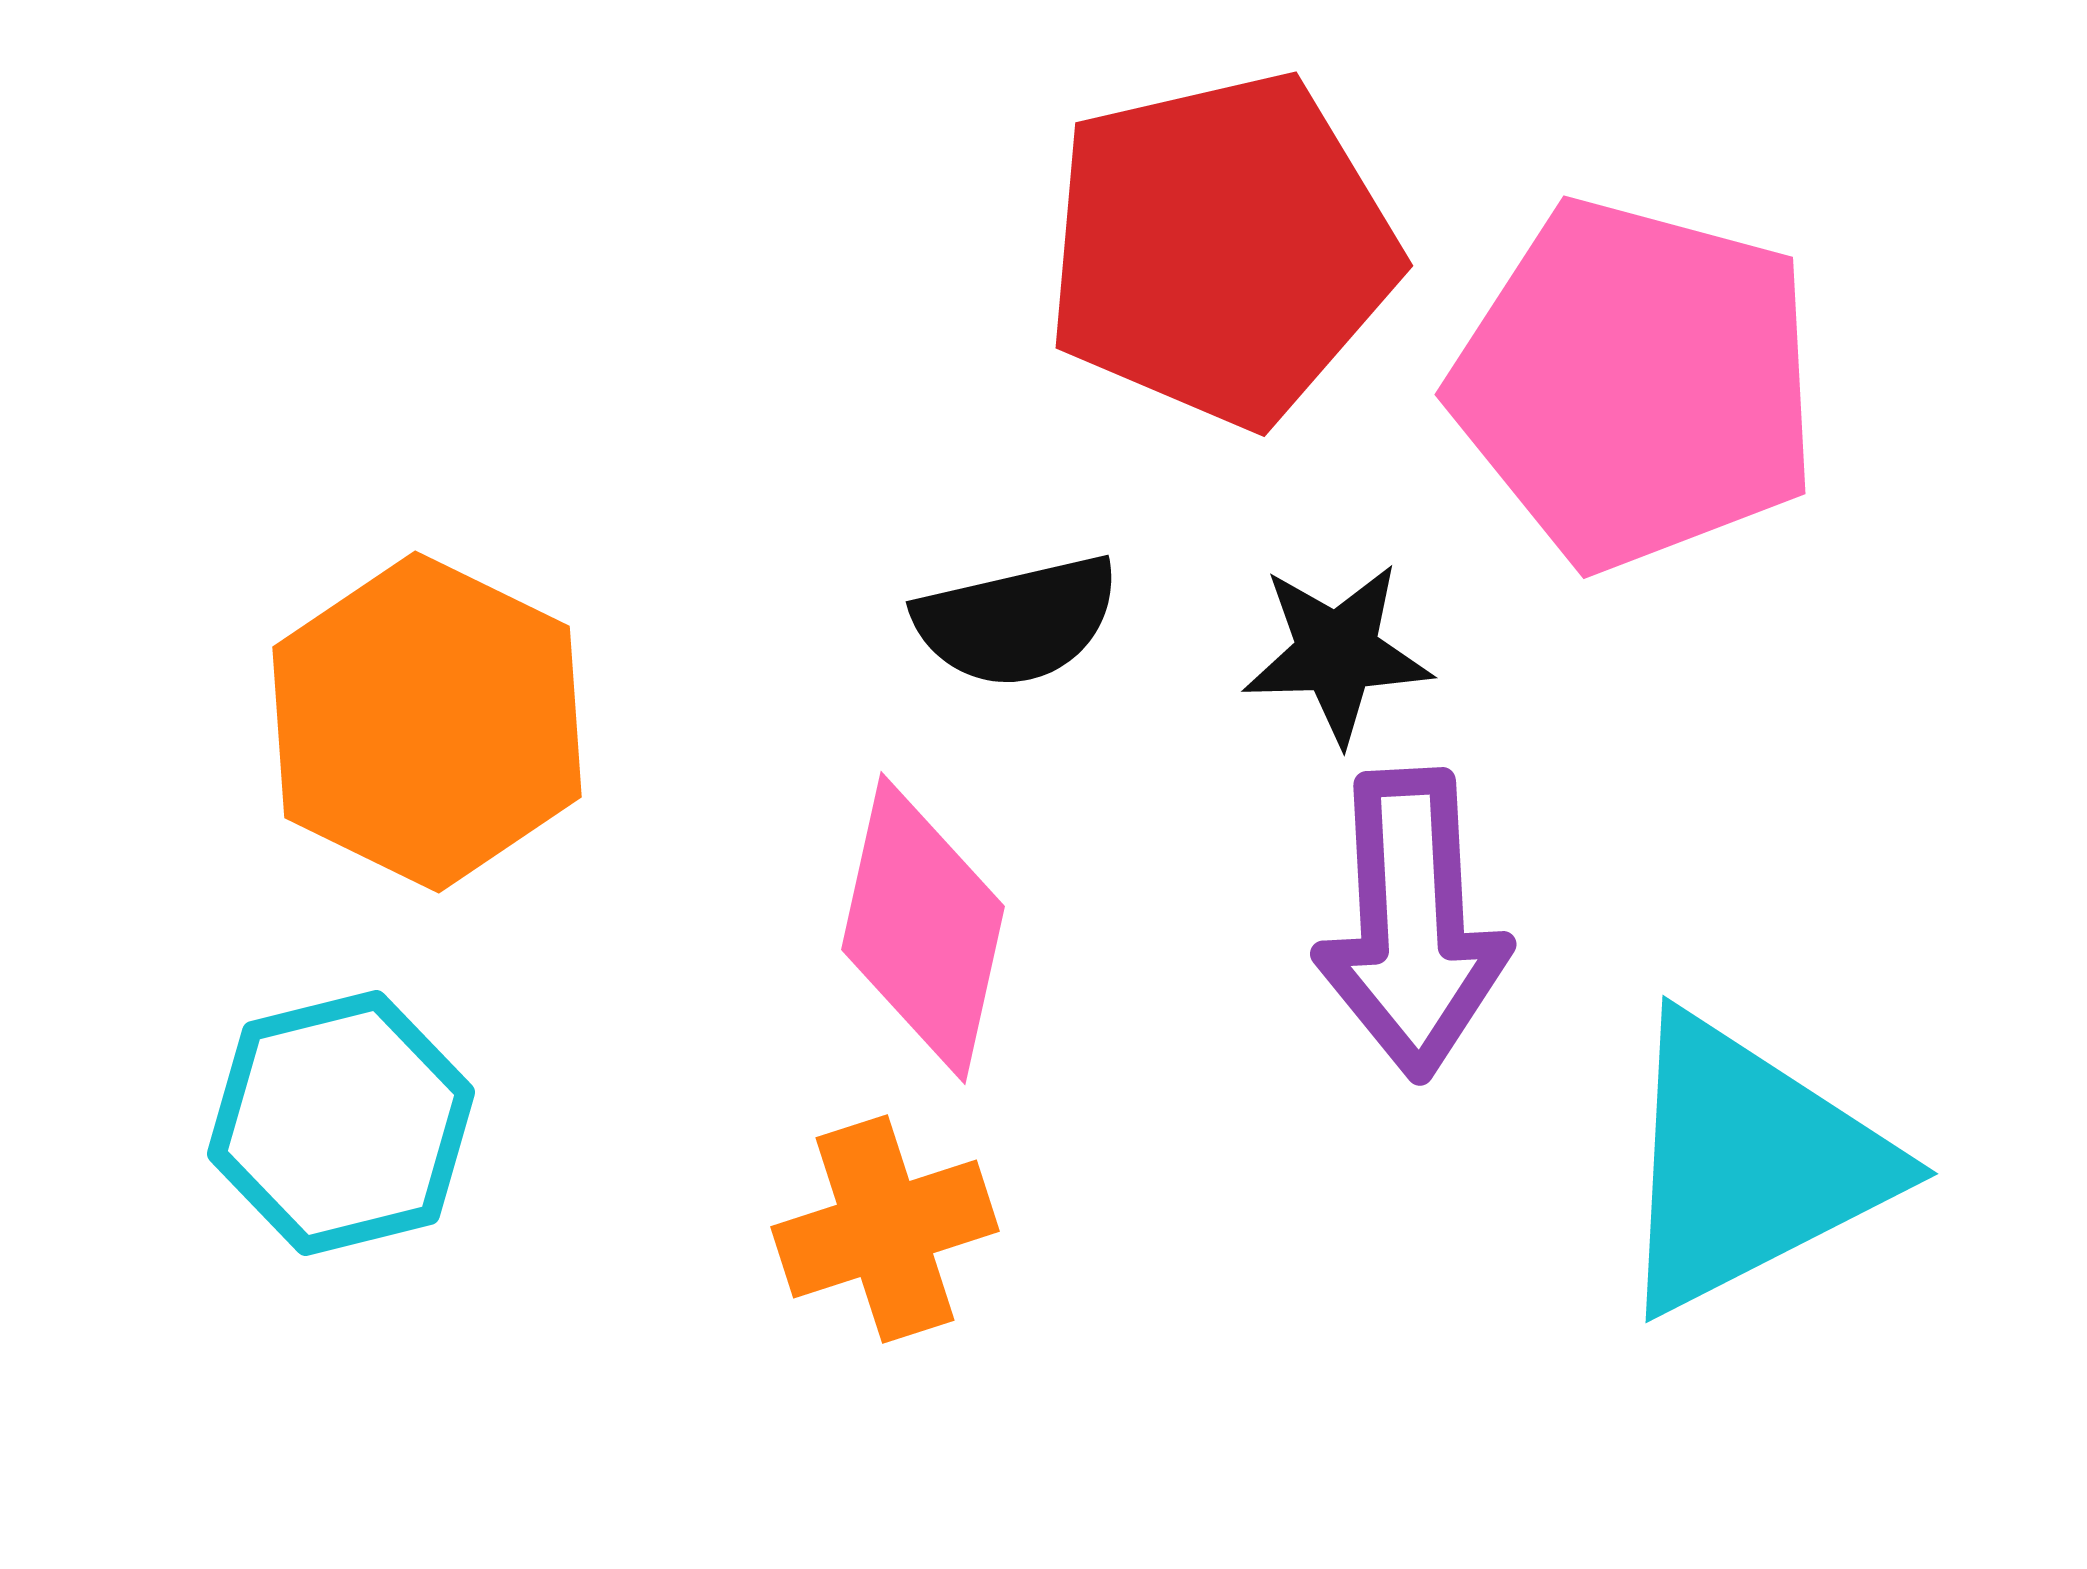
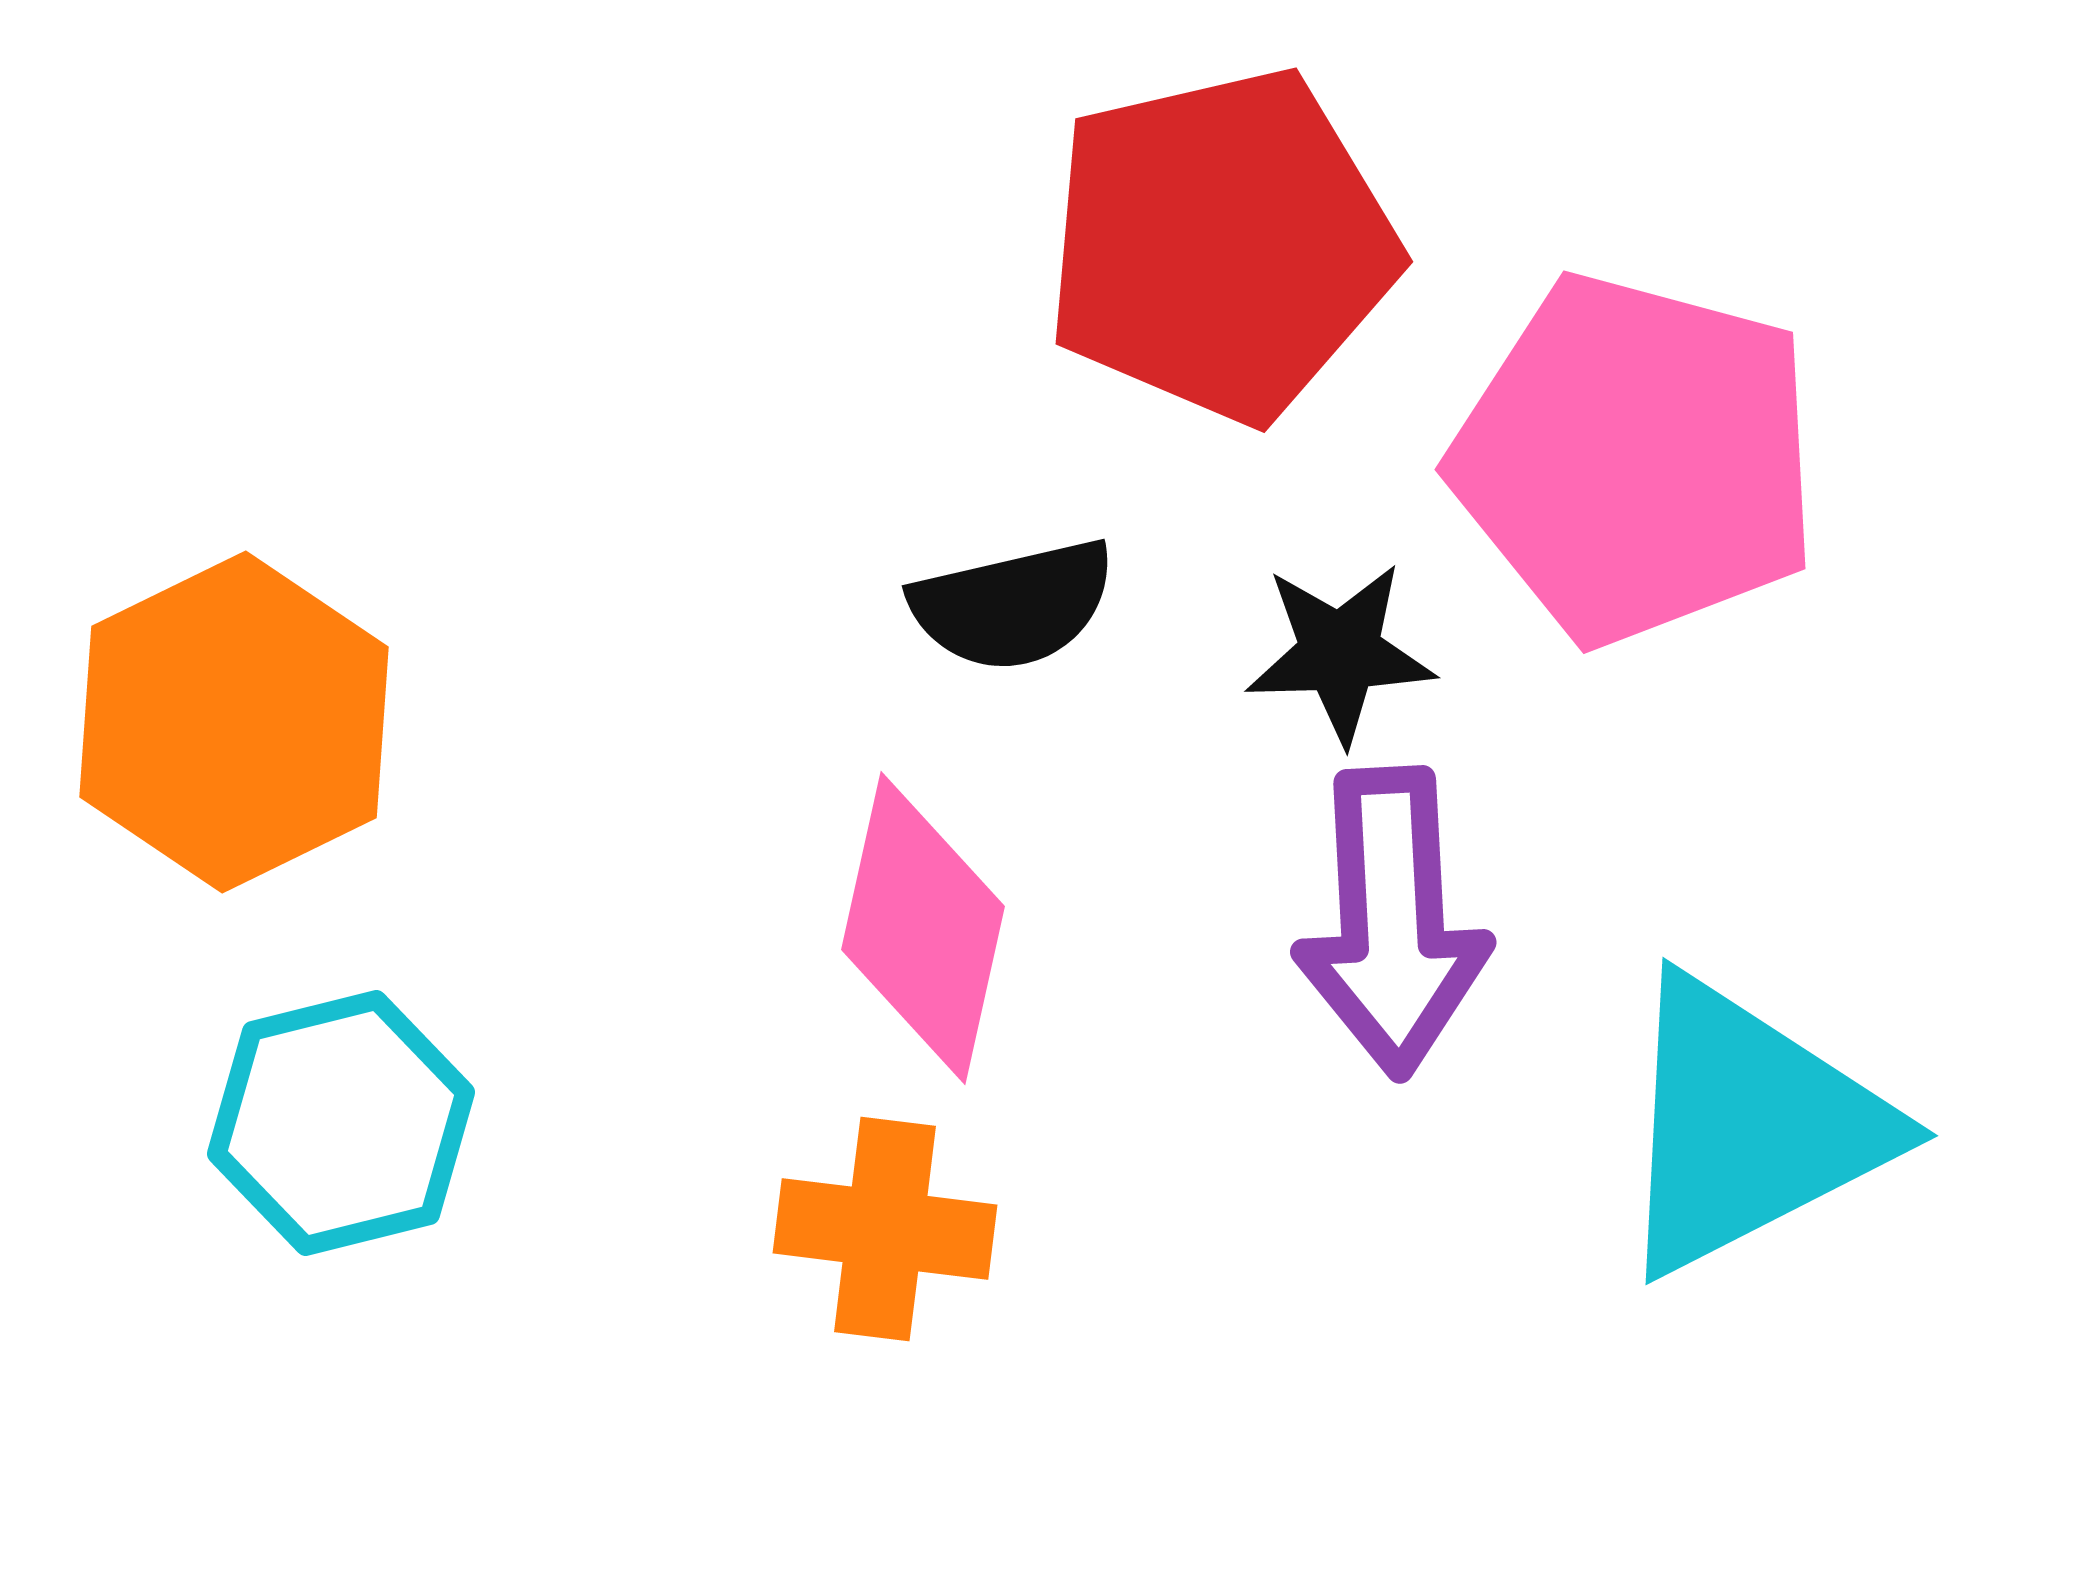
red pentagon: moved 4 px up
pink pentagon: moved 75 px down
black semicircle: moved 4 px left, 16 px up
black star: moved 3 px right
orange hexagon: moved 193 px left; rotated 8 degrees clockwise
purple arrow: moved 20 px left, 2 px up
cyan triangle: moved 38 px up
orange cross: rotated 25 degrees clockwise
